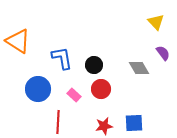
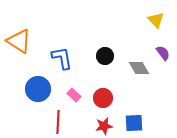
yellow triangle: moved 2 px up
orange triangle: moved 1 px right
black circle: moved 11 px right, 9 px up
red circle: moved 2 px right, 9 px down
